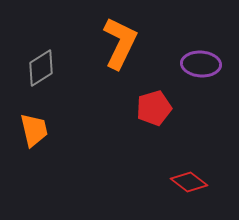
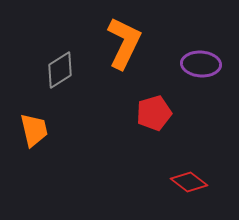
orange L-shape: moved 4 px right
gray diamond: moved 19 px right, 2 px down
red pentagon: moved 5 px down
